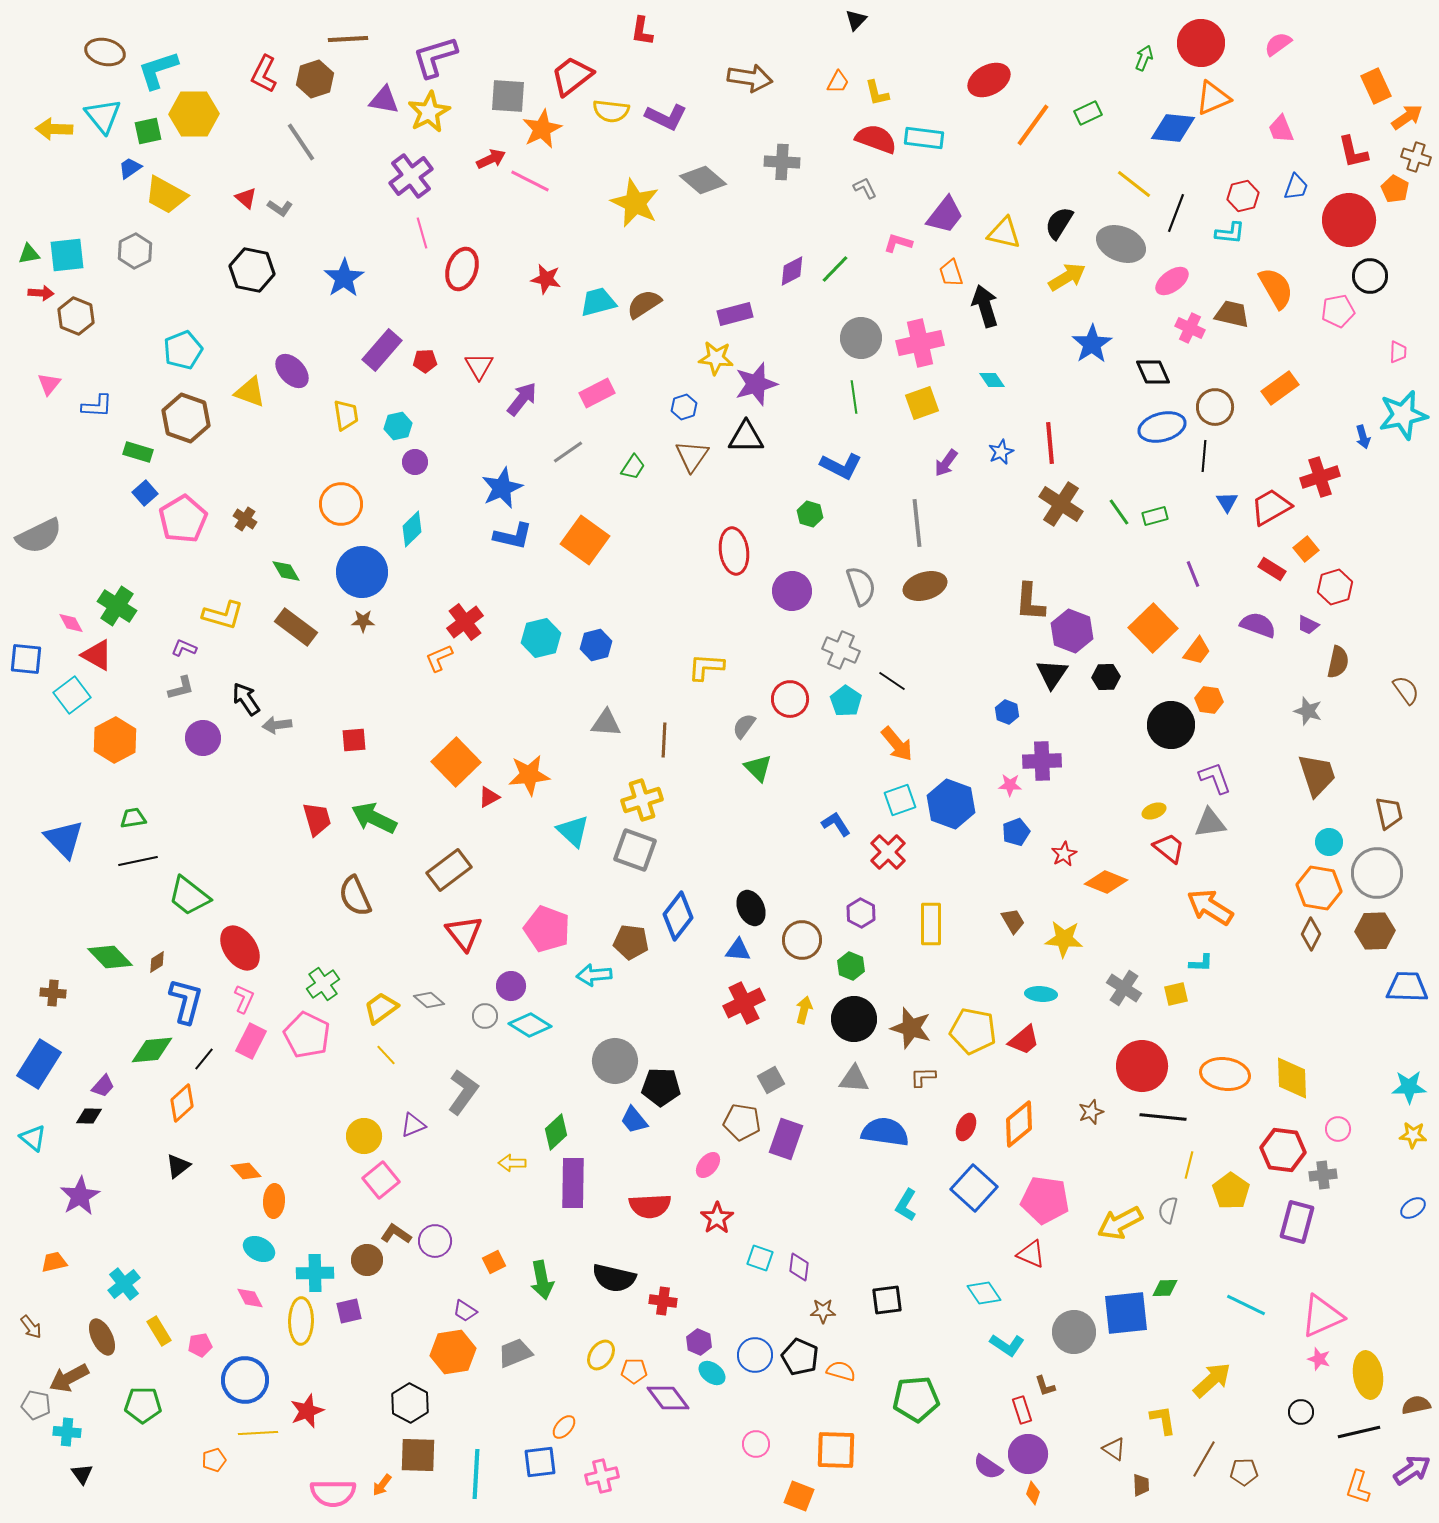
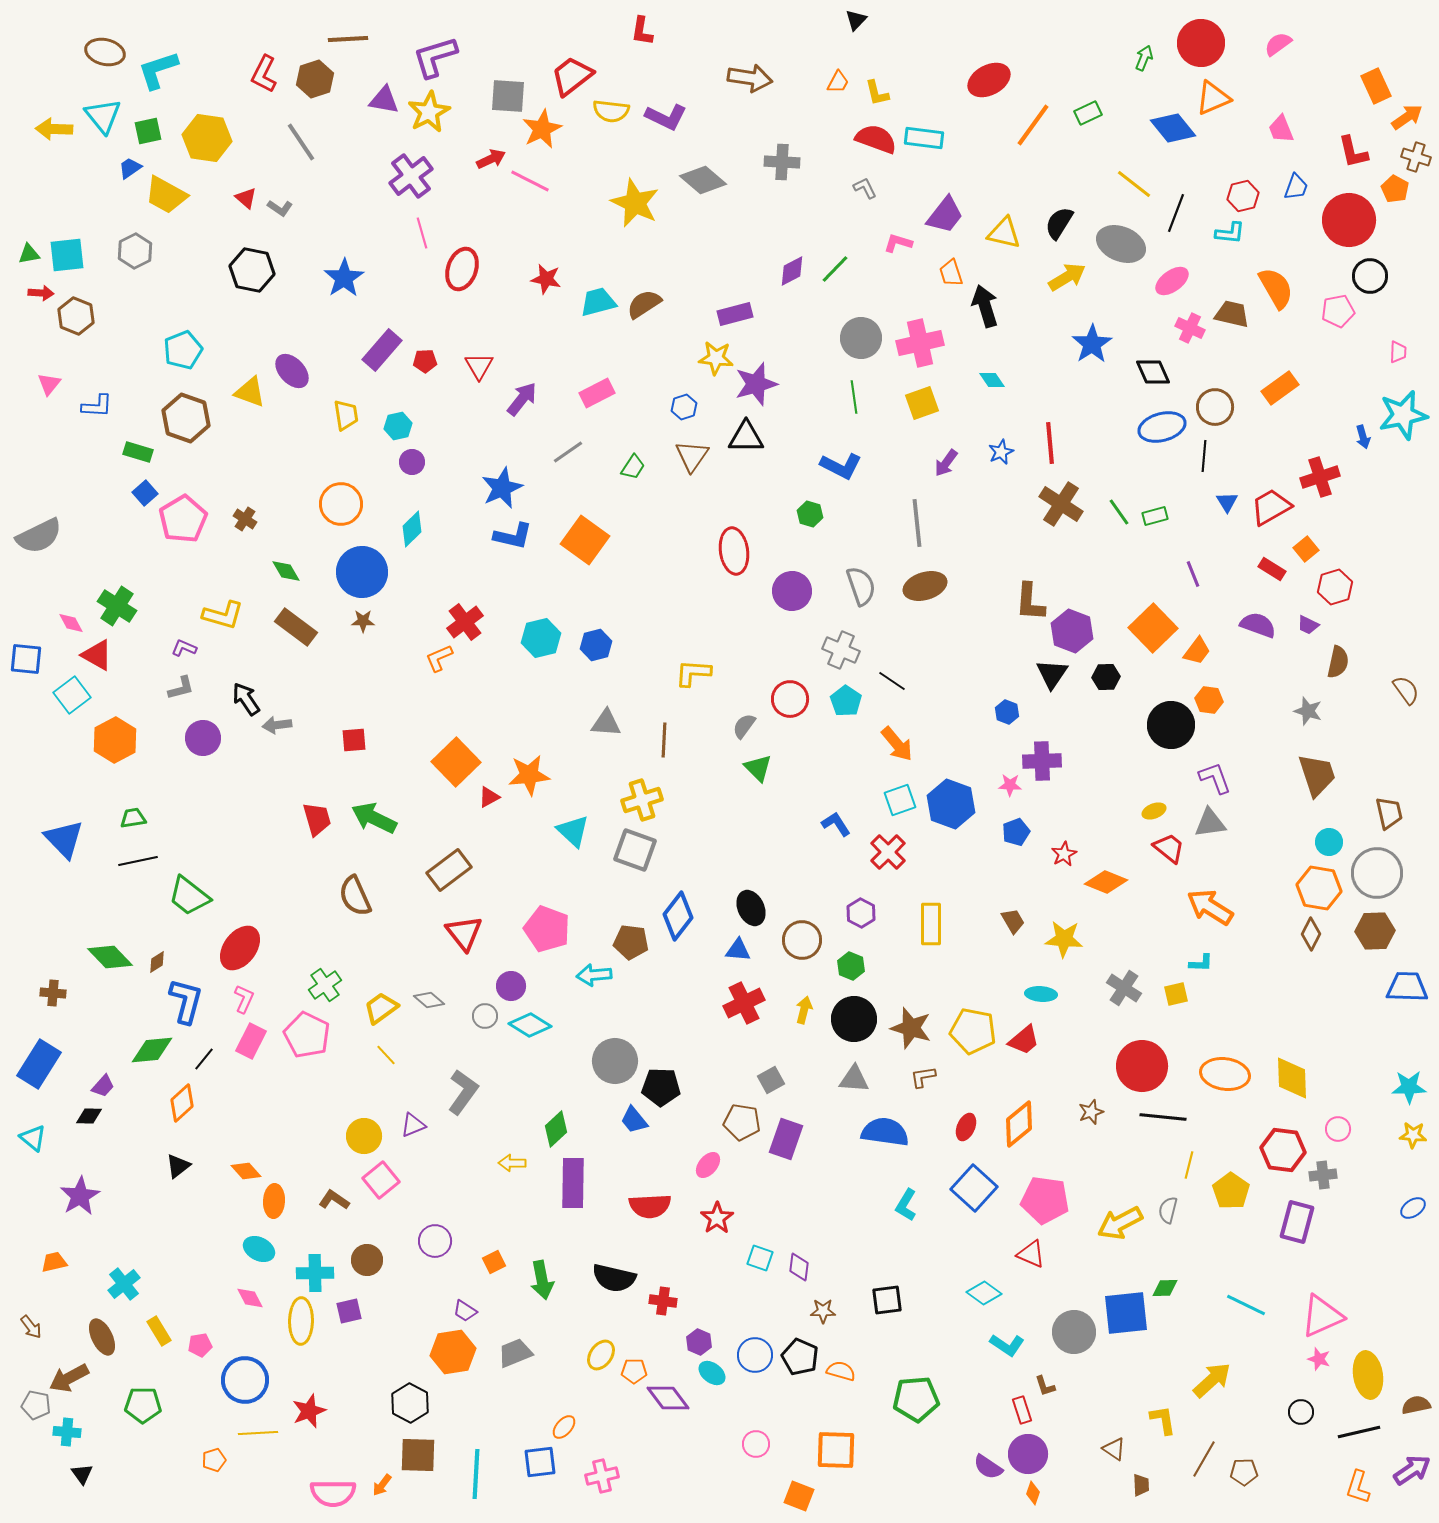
yellow hexagon at (194, 114): moved 13 px right, 24 px down; rotated 9 degrees clockwise
blue diamond at (1173, 128): rotated 45 degrees clockwise
purple circle at (415, 462): moved 3 px left
yellow L-shape at (706, 667): moved 13 px left, 6 px down
red ellipse at (240, 948): rotated 72 degrees clockwise
green cross at (323, 984): moved 2 px right, 1 px down
brown L-shape at (923, 1077): rotated 8 degrees counterclockwise
green diamond at (556, 1132): moved 3 px up
brown L-shape at (396, 1234): moved 62 px left, 34 px up
cyan diamond at (984, 1293): rotated 20 degrees counterclockwise
red star at (307, 1411): moved 2 px right
